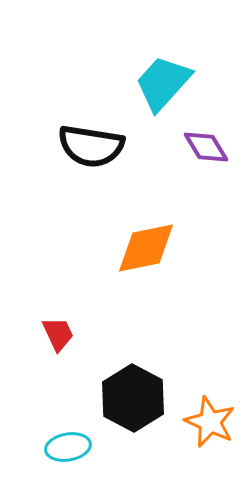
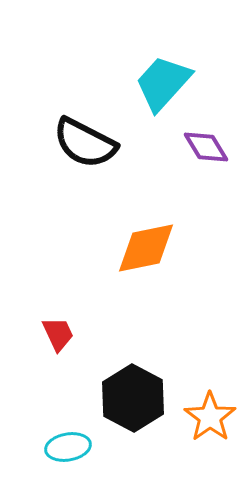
black semicircle: moved 6 px left, 3 px up; rotated 18 degrees clockwise
orange star: moved 5 px up; rotated 12 degrees clockwise
